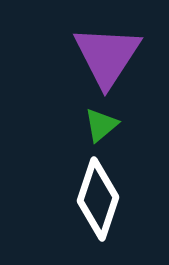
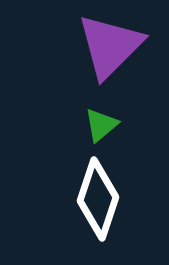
purple triangle: moved 3 px right, 10 px up; rotated 12 degrees clockwise
